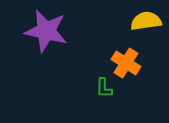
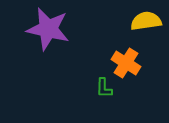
purple star: moved 2 px right, 2 px up
